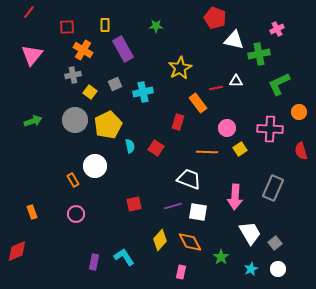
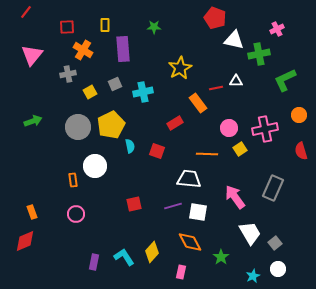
red line at (29, 12): moved 3 px left
green star at (156, 26): moved 2 px left, 1 px down
purple rectangle at (123, 49): rotated 25 degrees clockwise
gray cross at (73, 75): moved 5 px left, 1 px up
green L-shape at (279, 84): moved 6 px right, 4 px up
yellow square at (90, 92): rotated 24 degrees clockwise
orange circle at (299, 112): moved 3 px down
gray circle at (75, 120): moved 3 px right, 7 px down
red rectangle at (178, 122): moved 3 px left, 1 px down; rotated 42 degrees clockwise
yellow pentagon at (108, 125): moved 3 px right
pink circle at (227, 128): moved 2 px right
pink cross at (270, 129): moved 5 px left; rotated 15 degrees counterclockwise
red square at (156, 148): moved 1 px right, 3 px down; rotated 14 degrees counterclockwise
orange line at (207, 152): moved 2 px down
white trapezoid at (189, 179): rotated 15 degrees counterclockwise
orange rectangle at (73, 180): rotated 24 degrees clockwise
pink arrow at (235, 197): rotated 140 degrees clockwise
yellow diamond at (160, 240): moved 8 px left, 12 px down
red diamond at (17, 251): moved 8 px right, 10 px up
cyan star at (251, 269): moved 2 px right, 7 px down
